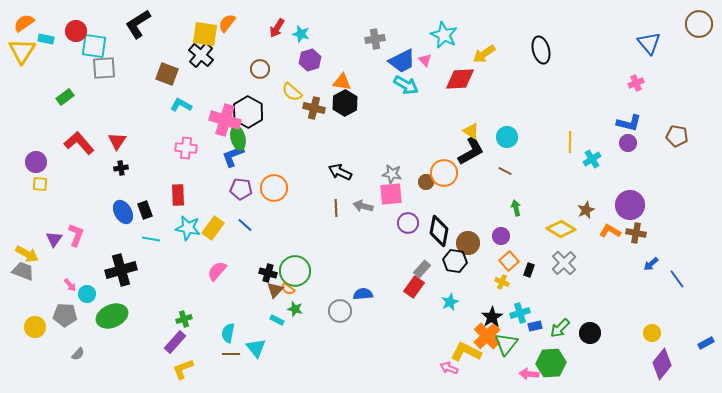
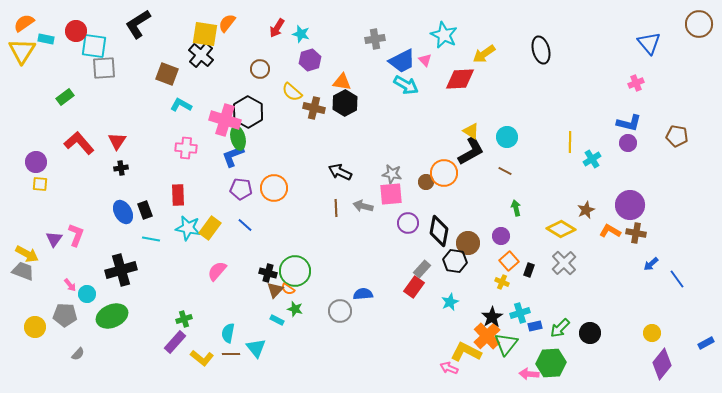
yellow rectangle at (213, 228): moved 3 px left
yellow L-shape at (183, 369): moved 19 px right, 11 px up; rotated 120 degrees counterclockwise
